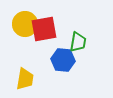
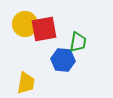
yellow trapezoid: moved 1 px right, 4 px down
